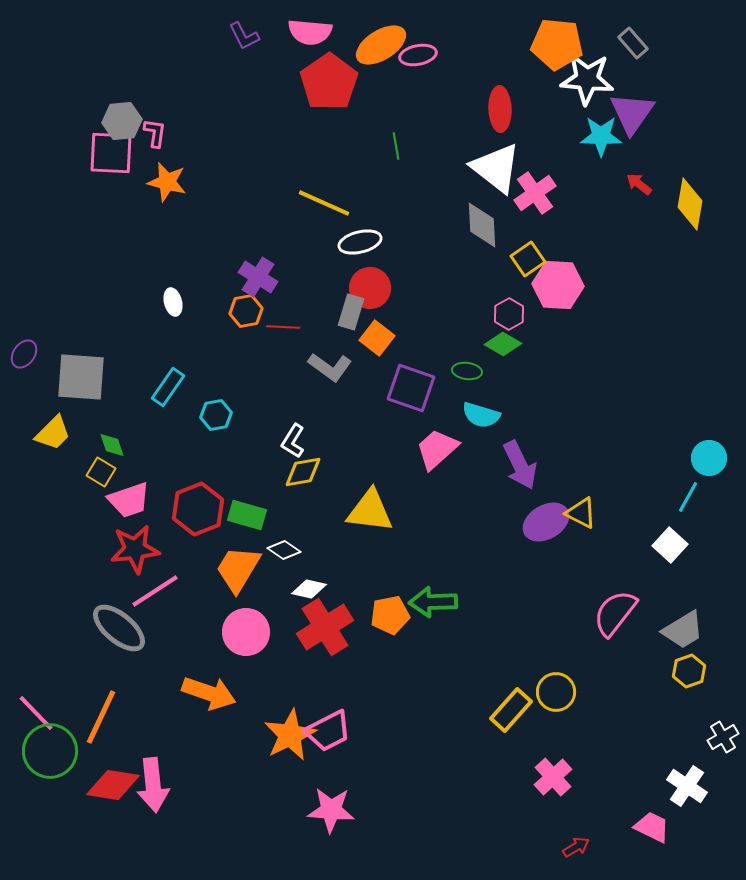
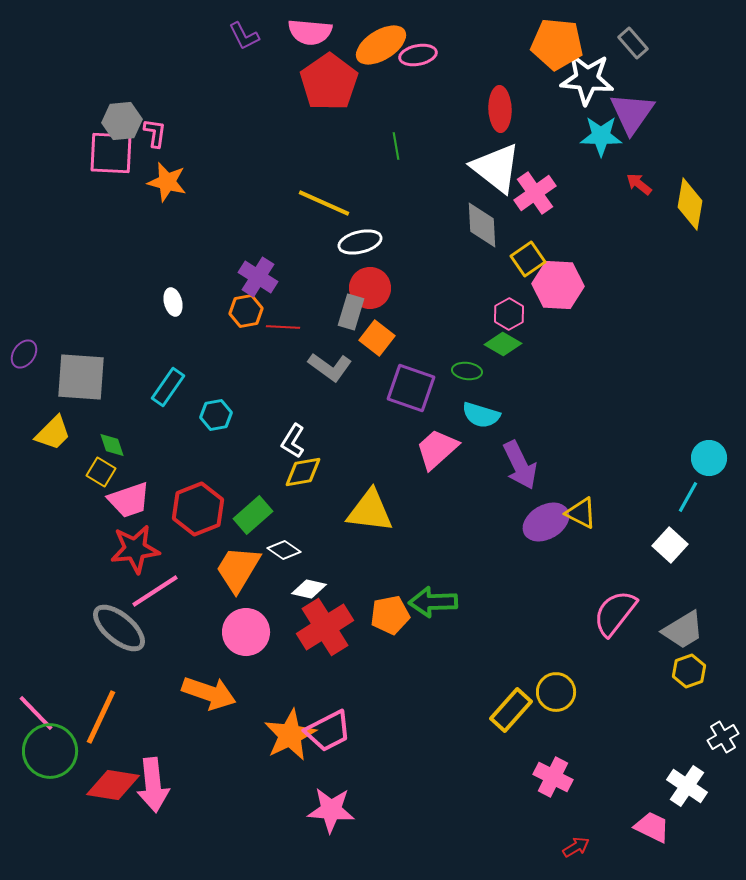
green rectangle at (247, 515): moved 6 px right; rotated 57 degrees counterclockwise
pink cross at (553, 777): rotated 21 degrees counterclockwise
